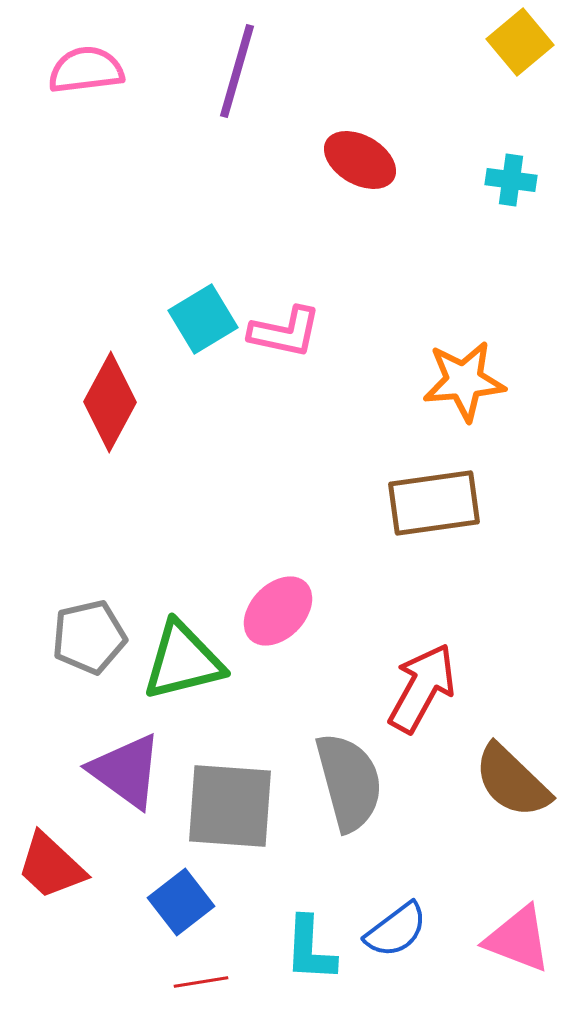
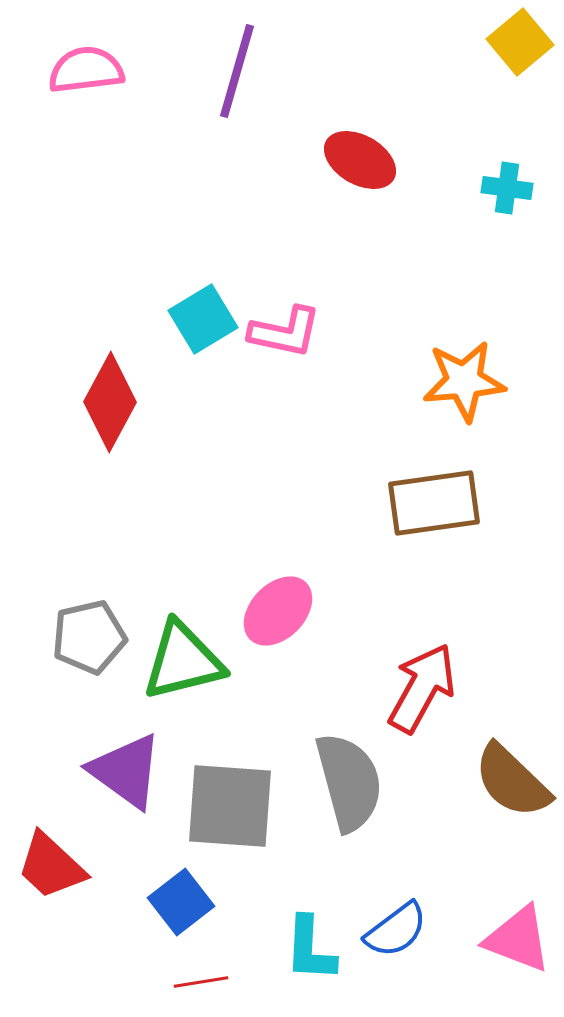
cyan cross: moved 4 px left, 8 px down
